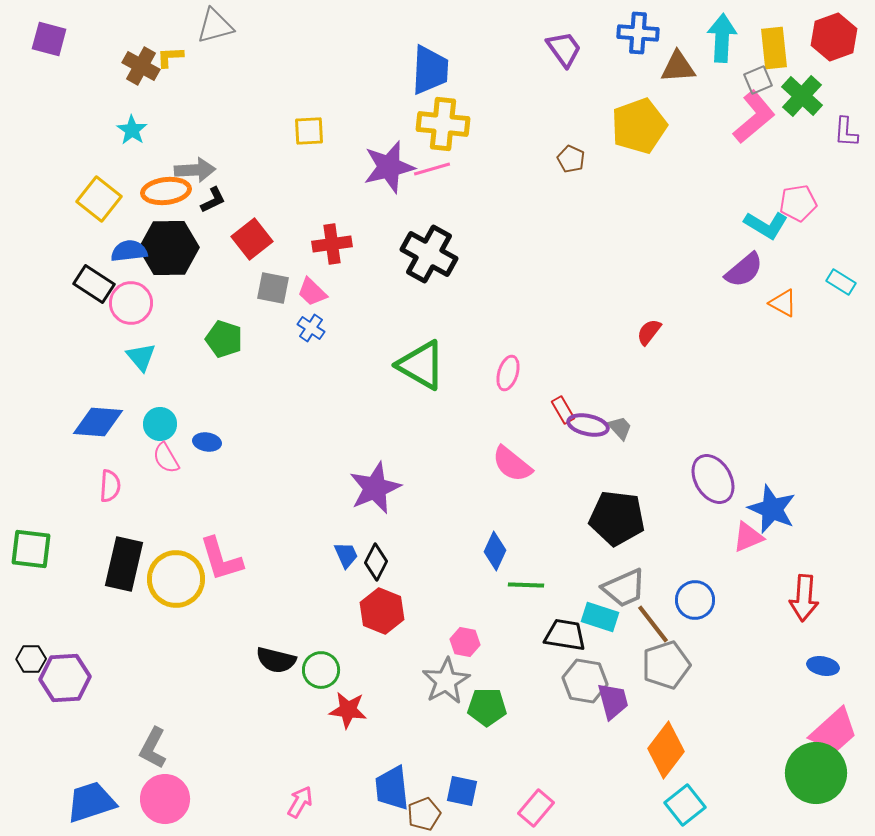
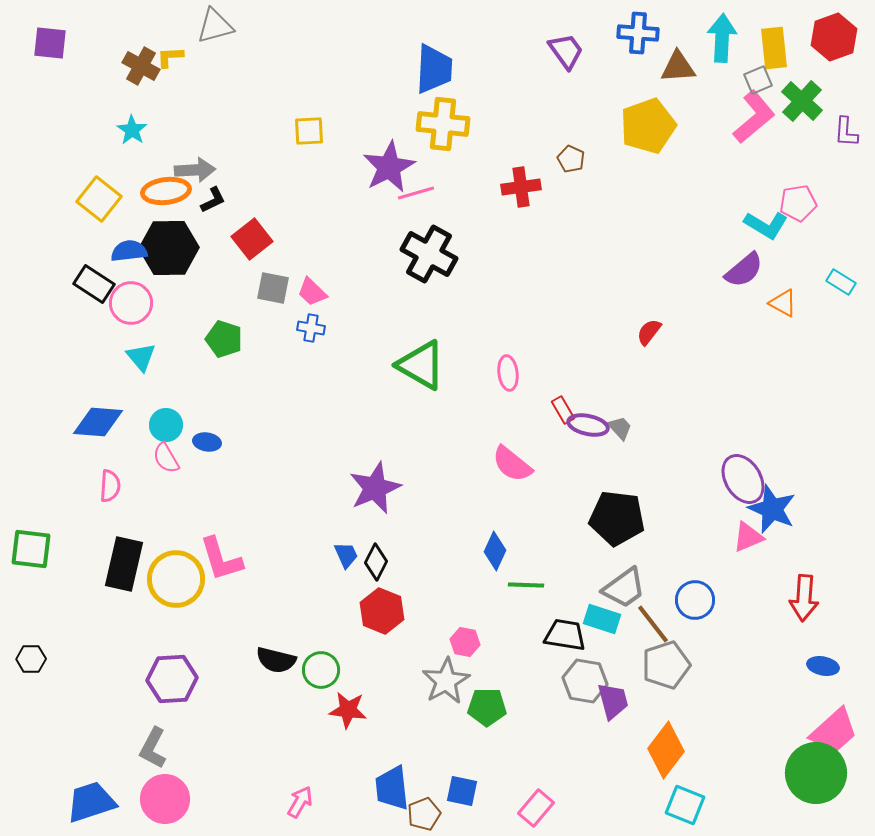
purple square at (49, 39): moved 1 px right, 4 px down; rotated 9 degrees counterclockwise
purple trapezoid at (564, 49): moved 2 px right, 2 px down
blue trapezoid at (430, 70): moved 4 px right, 1 px up
green cross at (802, 96): moved 5 px down
yellow pentagon at (639, 126): moved 9 px right
purple star at (389, 167): rotated 14 degrees counterclockwise
pink line at (432, 169): moved 16 px left, 24 px down
red cross at (332, 244): moved 189 px right, 57 px up
blue cross at (311, 328): rotated 24 degrees counterclockwise
pink ellipse at (508, 373): rotated 24 degrees counterclockwise
cyan circle at (160, 424): moved 6 px right, 1 px down
purple ellipse at (713, 479): moved 30 px right
gray trapezoid at (624, 588): rotated 12 degrees counterclockwise
cyan rectangle at (600, 617): moved 2 px right, 2 px down
purple hexagon at (65, 678): moved 107 px right, 1 px down
cyan square at (685, 805): rotated 30 degrees counterclockwise
